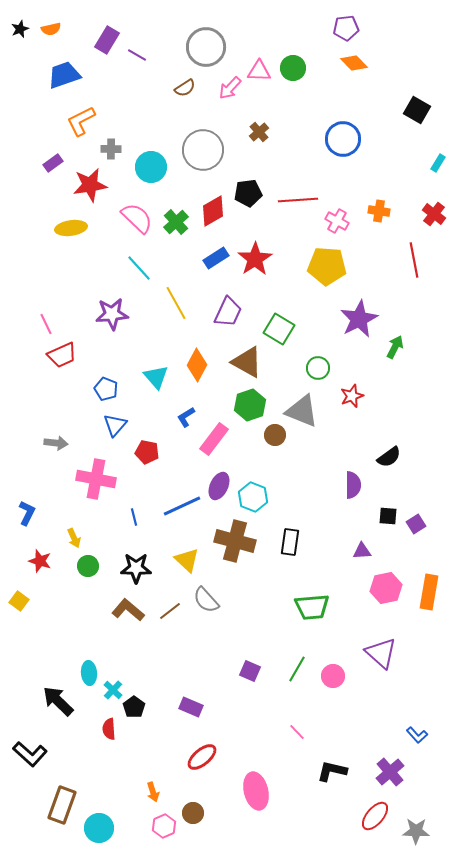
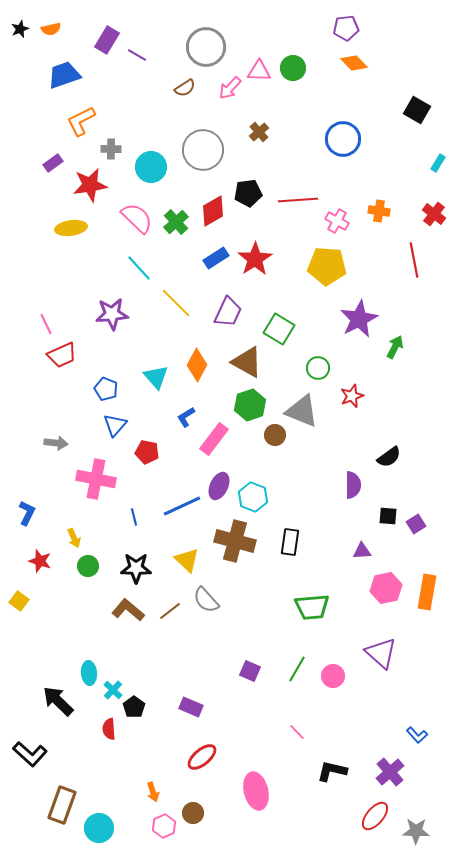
yellow line at (176, 303): rotated 16 degrees counterclockwise
orange rectangle at (429, 592): moved 2 px left
